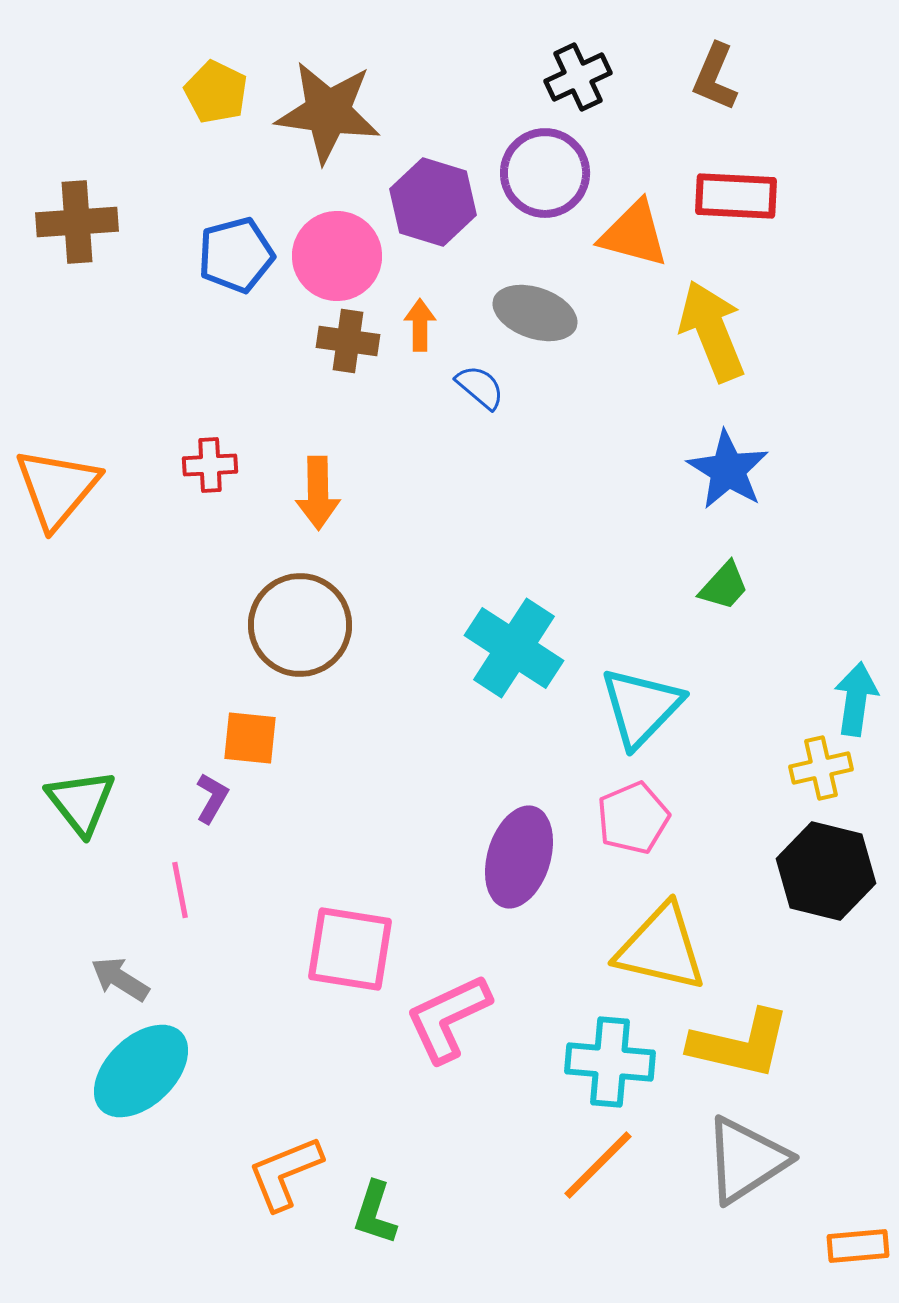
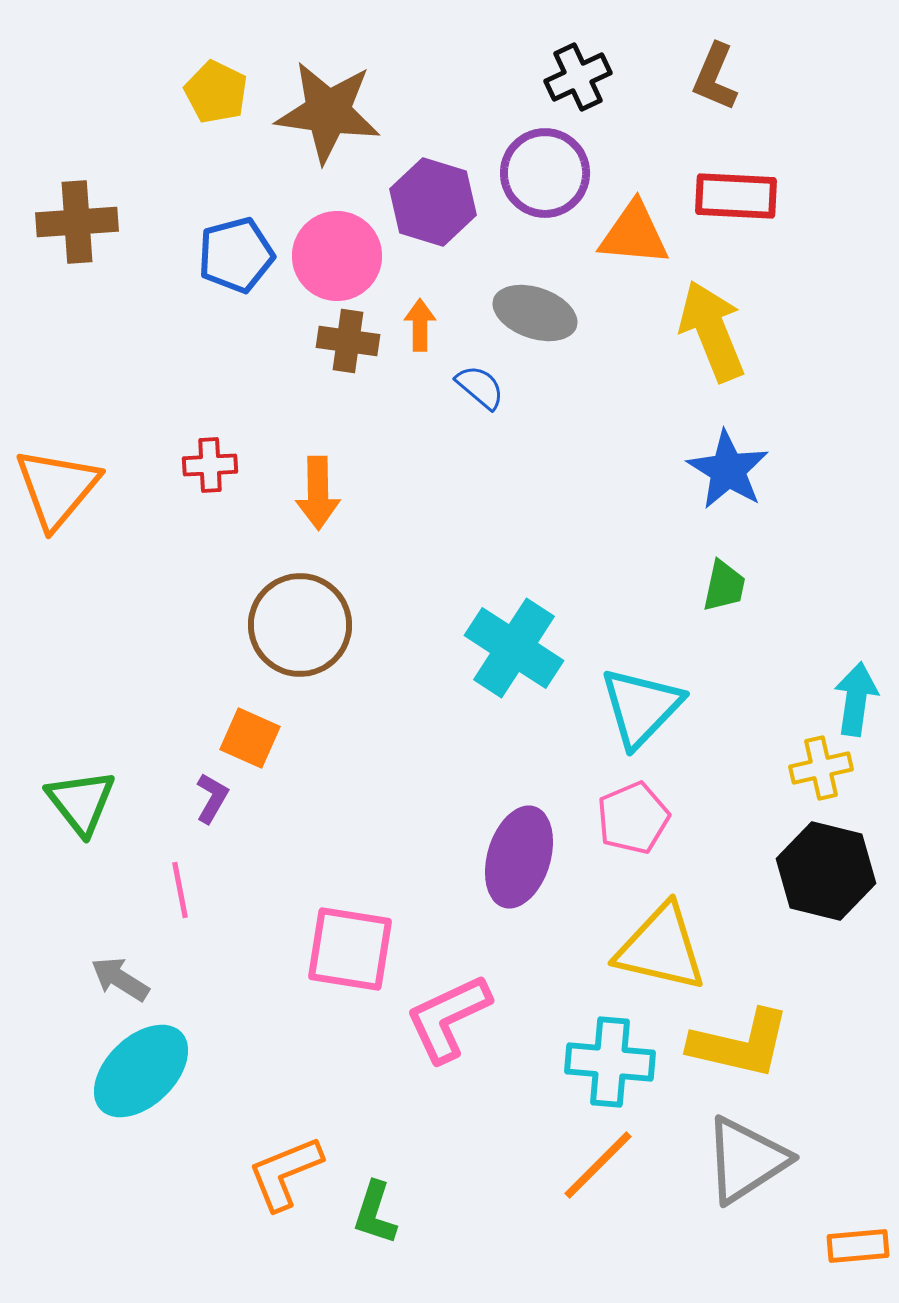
orange triangle at (634, 234): rotated 10 degrees counterclockwise
green trapezoid at (724, 586): rotated 30 degrees counterclockwise
orange square at (250, 738): rotated 18 degrees clockwise
